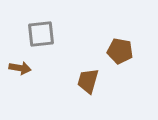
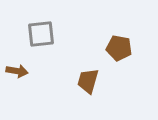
brown pentagon: moved 1 px left, 3 px up
brown arrow: moved 3 px left, 3 px down
